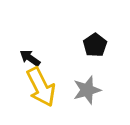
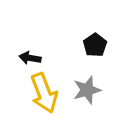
black arrow: rotated 25 degrees counterclockwise
yellow arrow: moved 3 px right, 6 px down; rotated 6 degrees clockwise
